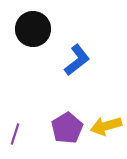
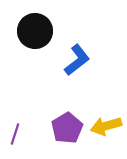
black circle: moved 2 px right, 2 px down
